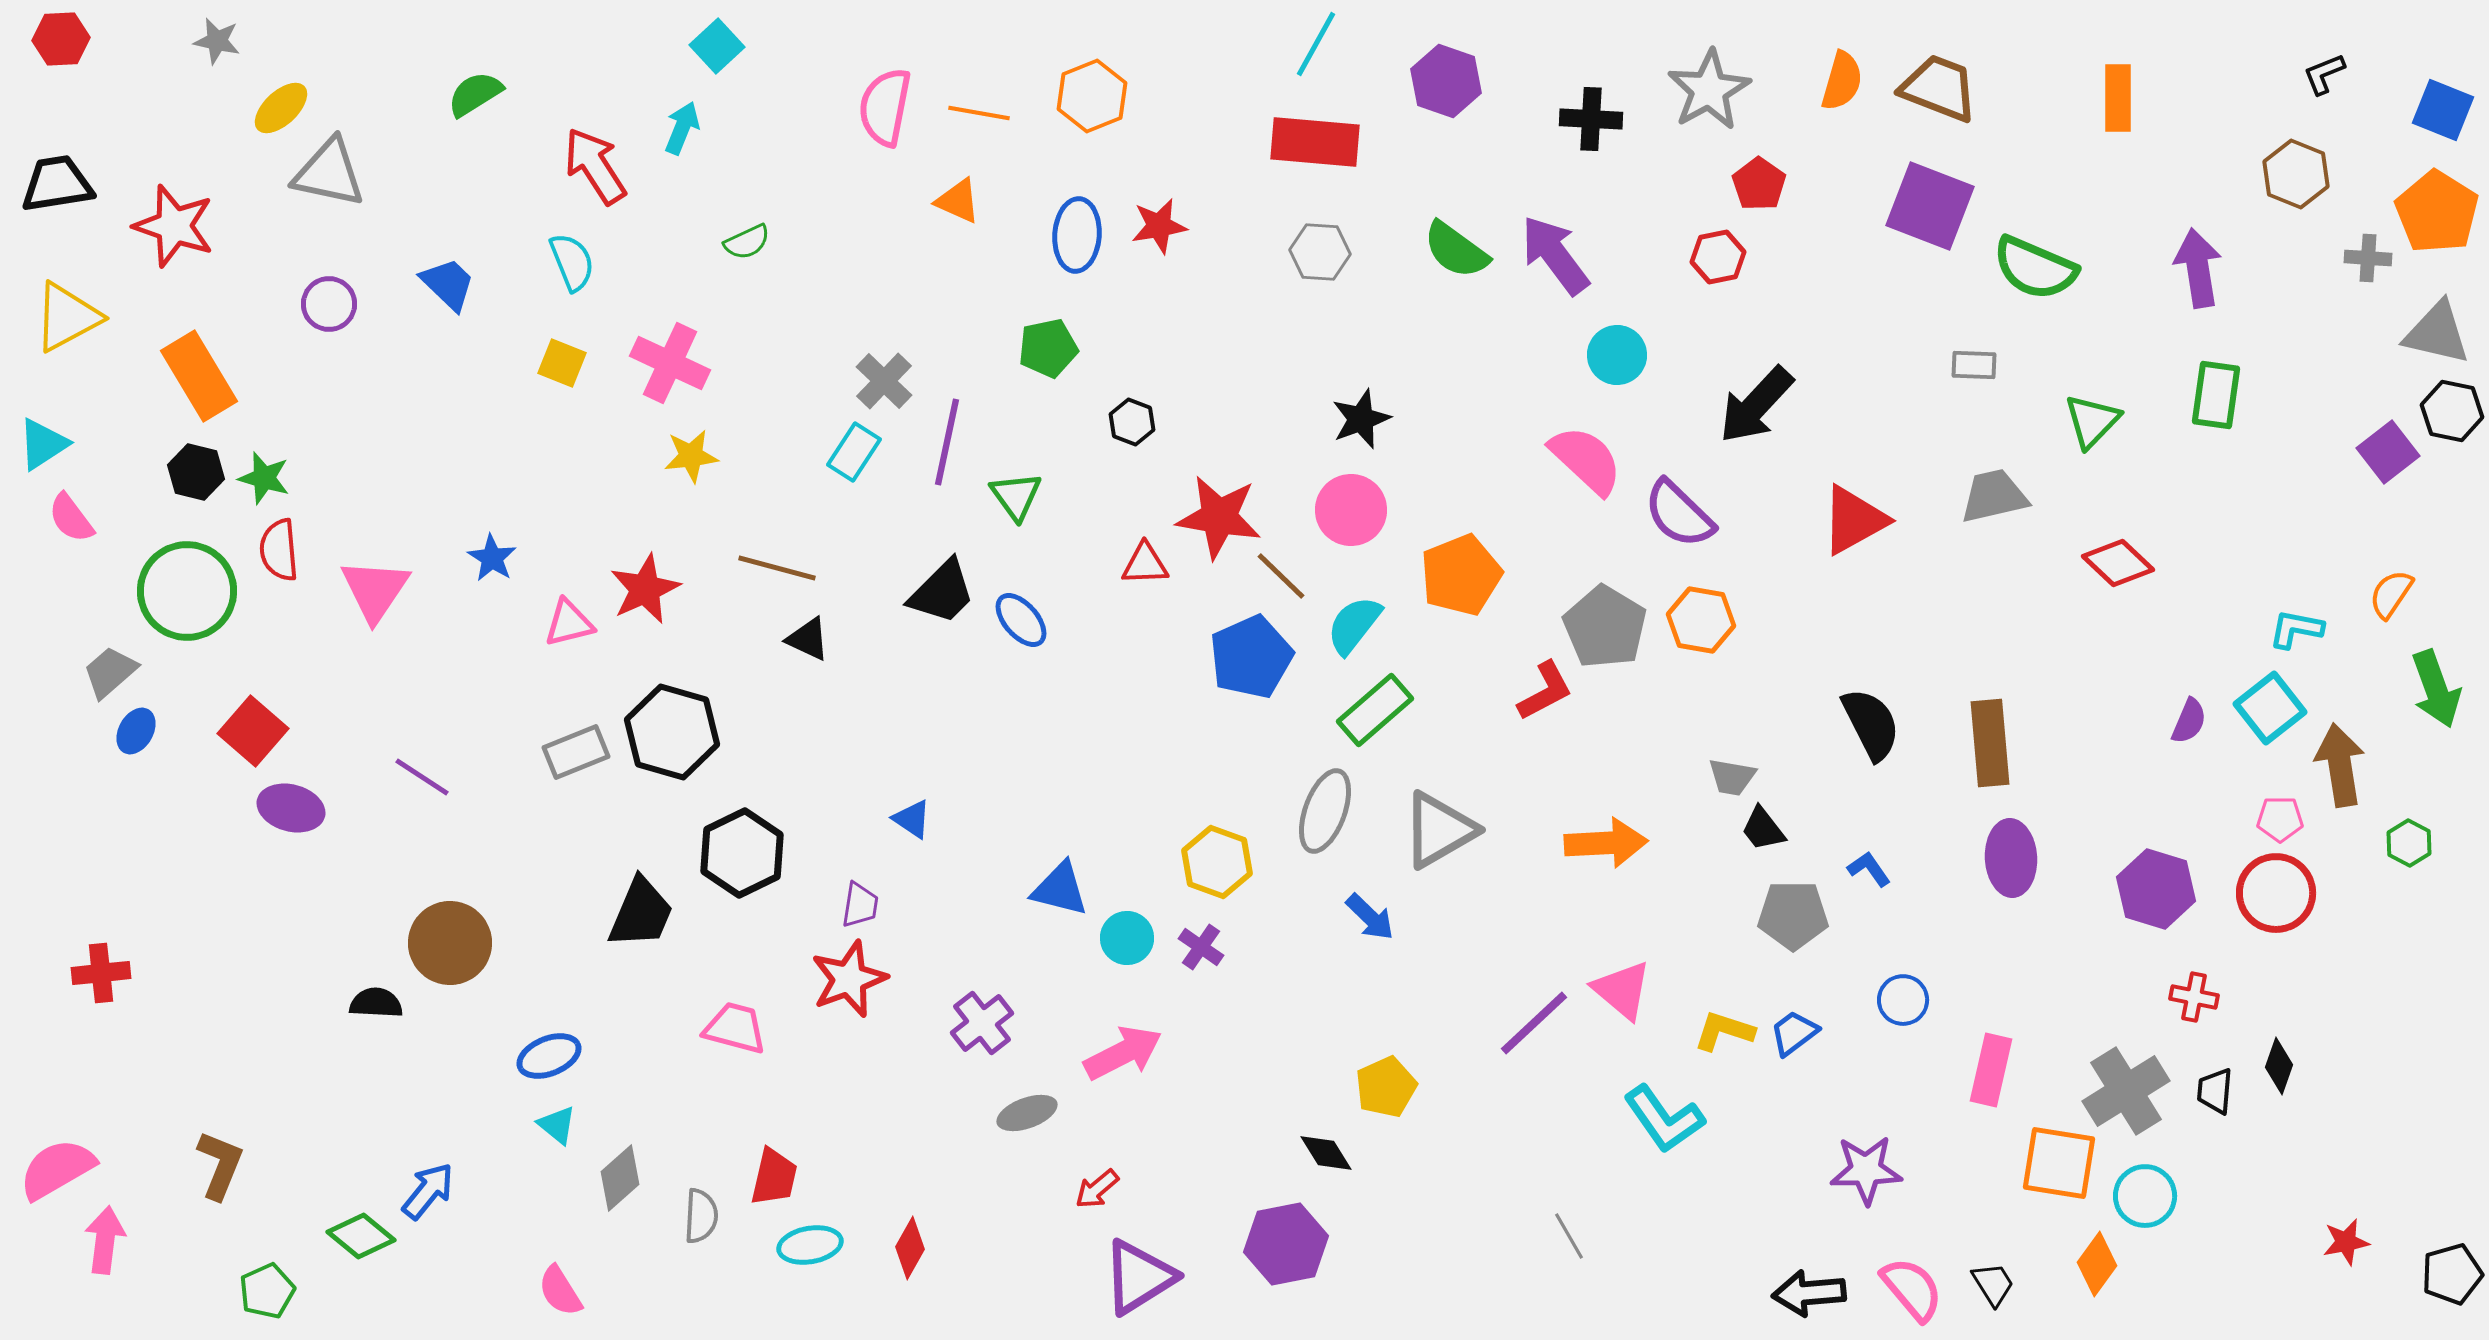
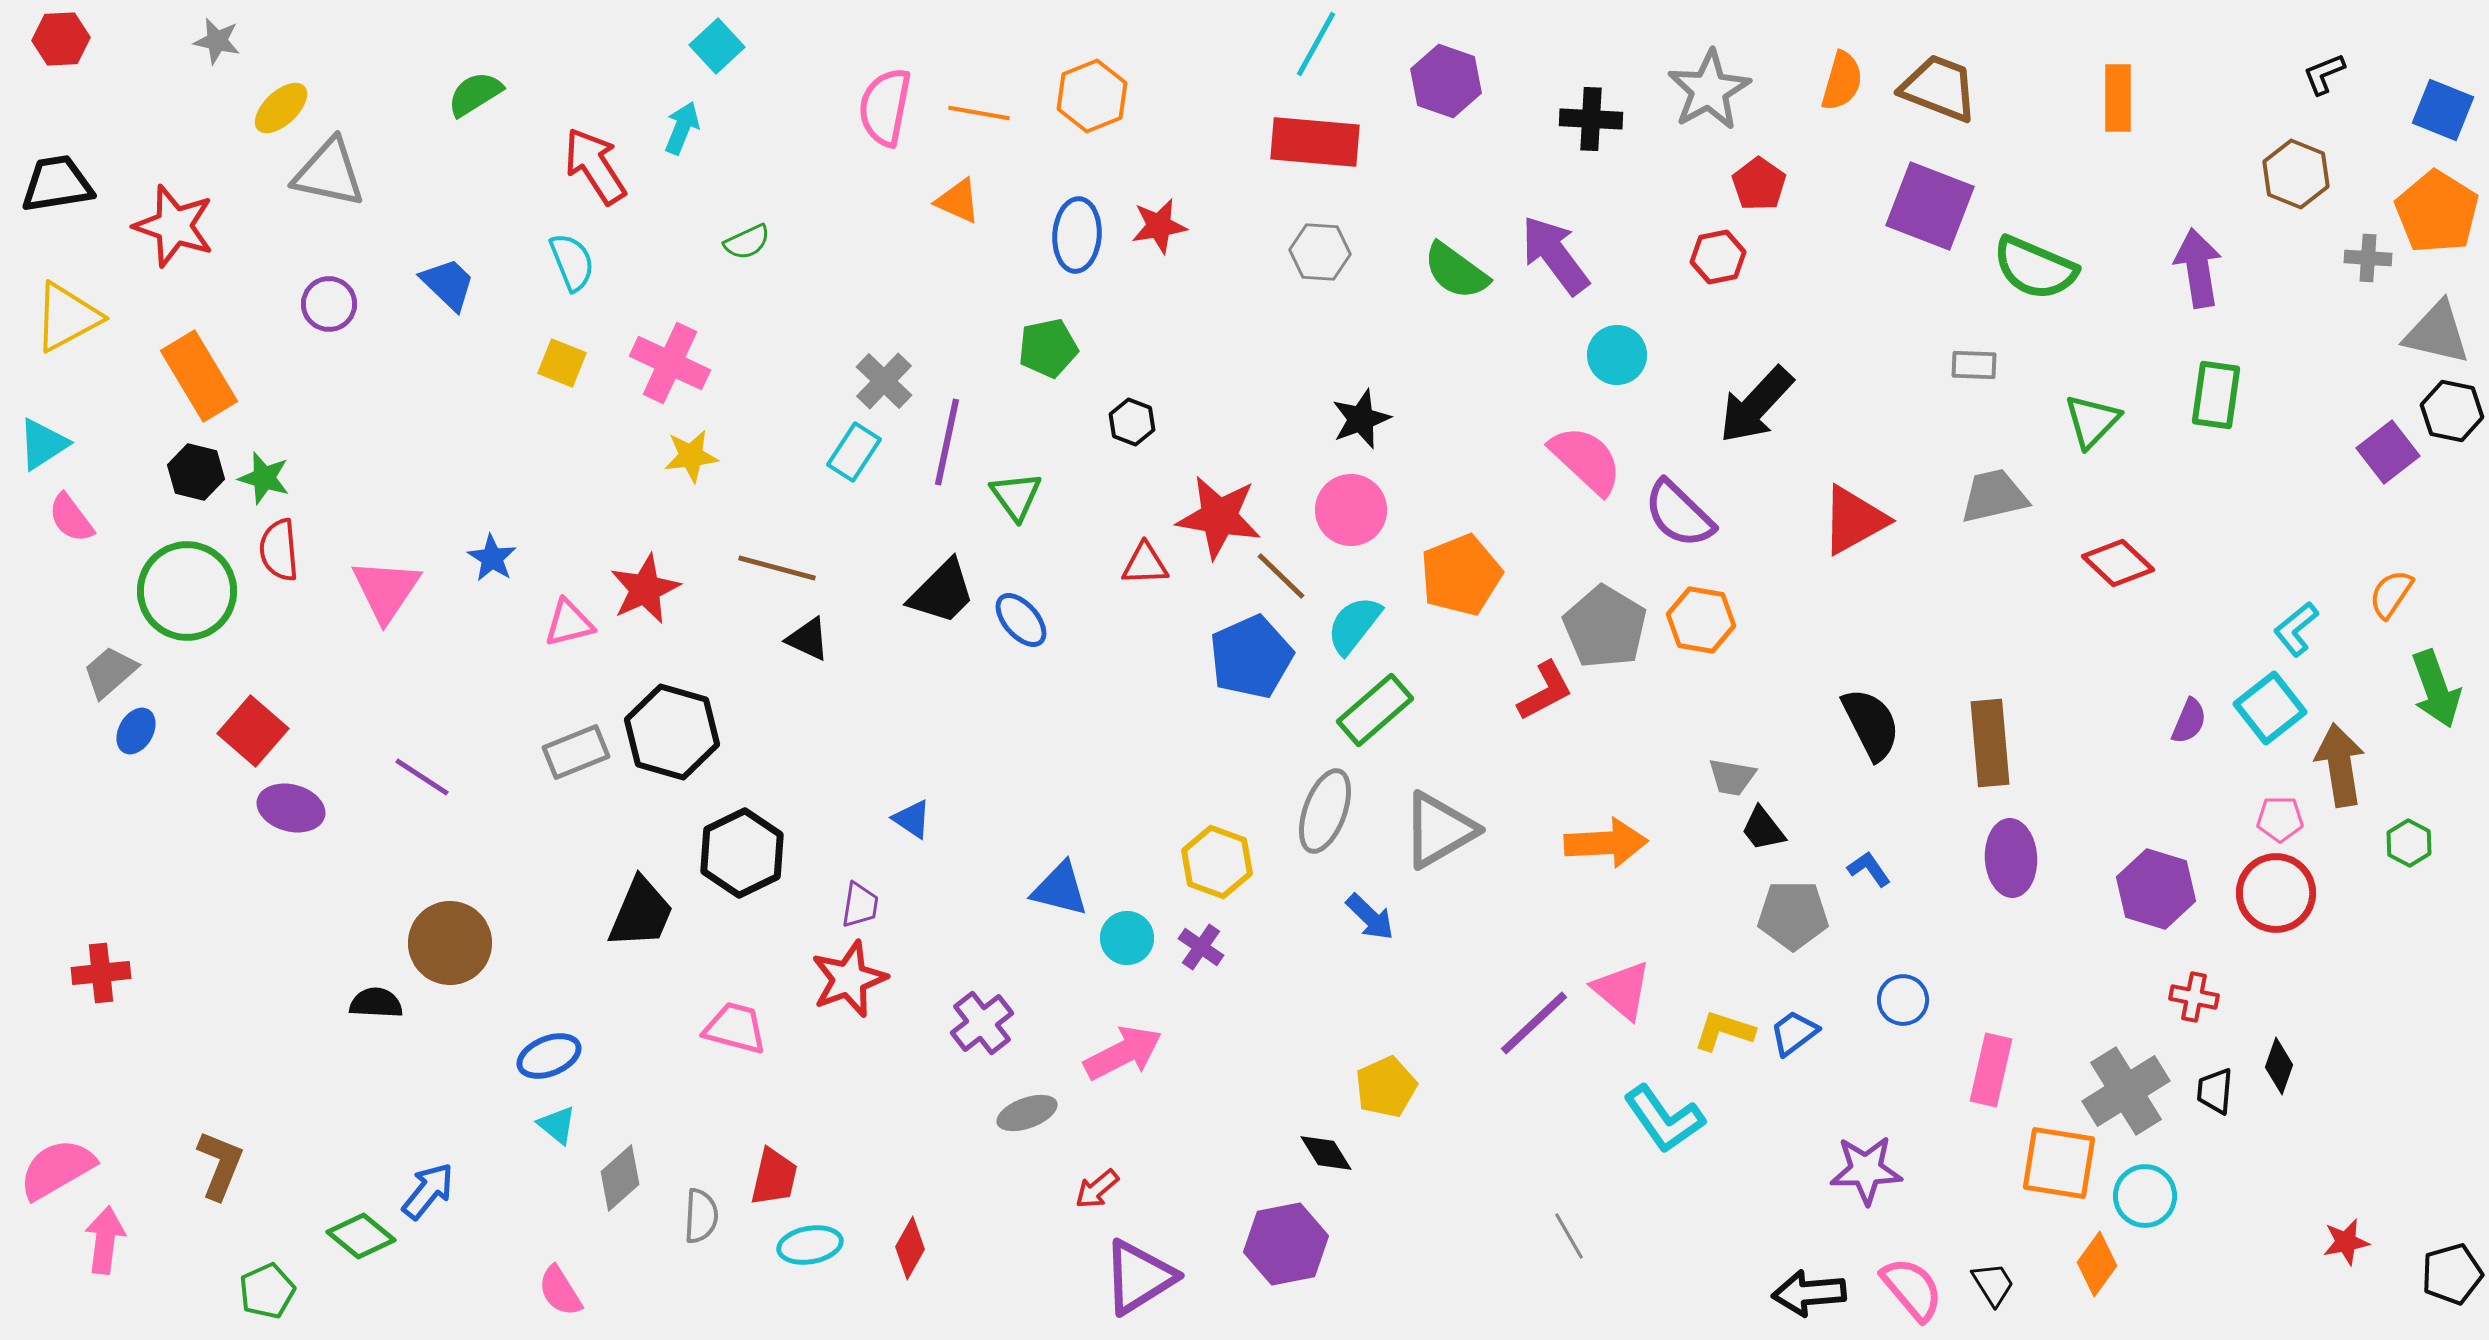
green semicircle at (1456, 250): moved 21 px down
pink triangle at (375, 590): moved 11 px right
cyan L-shape at (2296, 629): rotated 50 degrees counterclockwise
